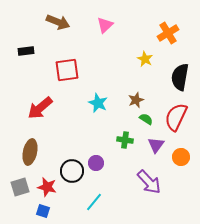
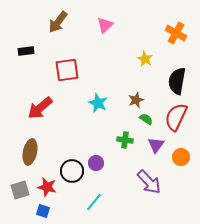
brown arrow: rotated 105 degrees clockwise
orange cross: moved 8 px right; rotated 30 degrees counterclockwise
black semicircle: moved 3 px left, 4 px down
gray square: moved 3 px down
